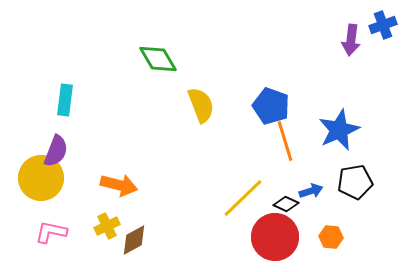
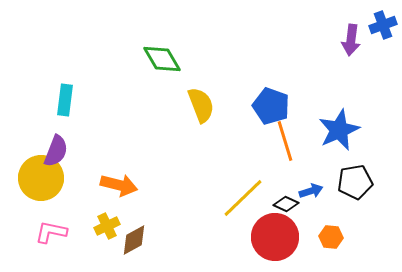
green diamond: moved 4 px right
